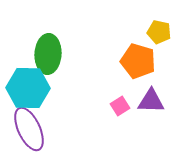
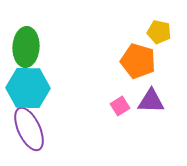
green ellipse: moved 22 px left, 7 px up
